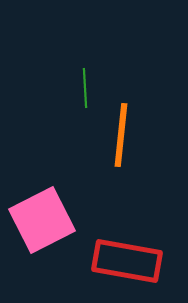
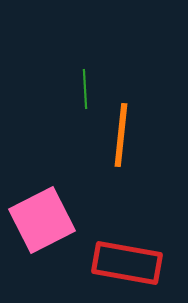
green line: moved 1 px down
red rectangle: moved 2 px down
